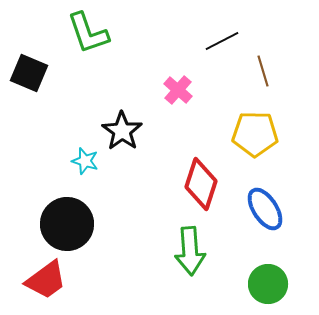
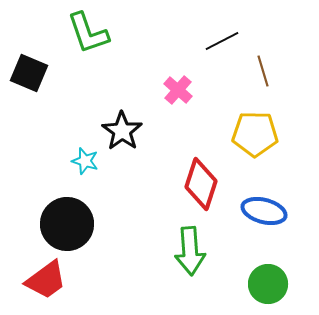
blue ellipse: moved 1 px left, 2 px down; rotated 42 degrees counterclockwise
